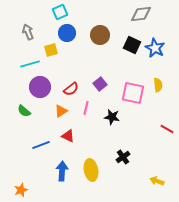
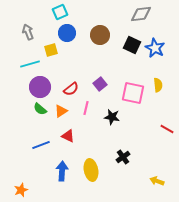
green semicircle: moved 16 px right, 2 px up
